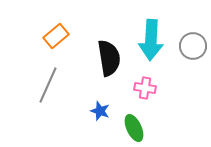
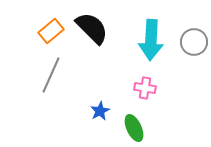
orange rectangle: moved 5 px left, 5 px up
gray circle: moved 1 px right, 4 px up
black semicircle: moved 17 px left, 30 px up; rotated 36 degrees counterclockwise
gray line: moved 3 px right, 10 px up
blue star: rotated 24 degrees clockwise
